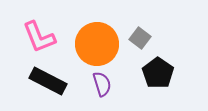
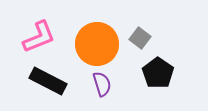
pink L-shape: rotated 90 degrees counterclockwise
